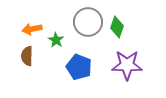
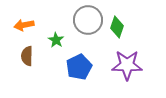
gray circle: moved 2 px up
orange arrow: moved 8 px left, 4 px up
blue pentagon: rotated 25 degrees clockwise
